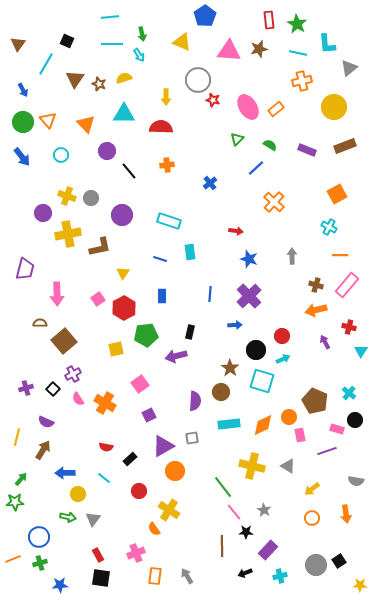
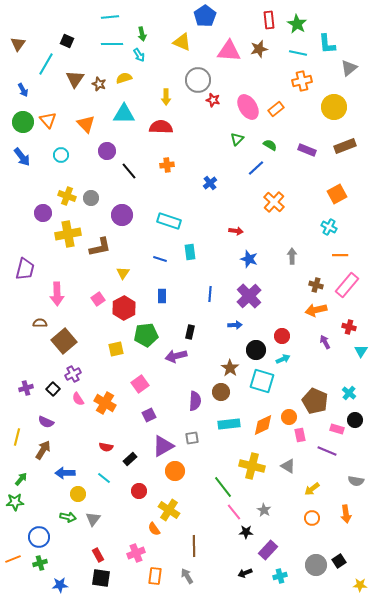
purple line at (327, 451): rotated 42 degrees clockwise
brown line at (222, 546): moved 28 px left
